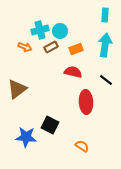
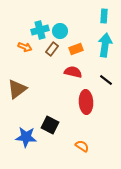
cyan rectangle: moved 1 px left, 1 px down
brown rectangle: moved 1 px right, 2 px down; rotated 24 degrees counterclockwise
